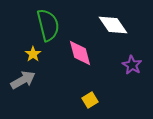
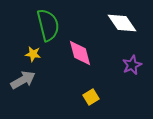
white diamond: moved 9 px right, 2 px up
yellow star: rotated 28 degrees counterclockwise
purple star: rotated 18 degrees clockwise
yellow square: moved 1 px right, 3 px up
